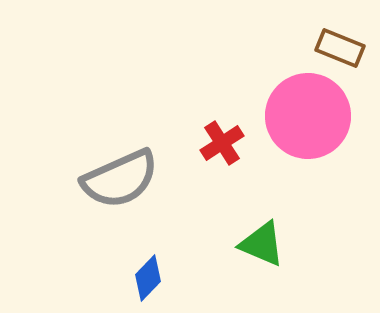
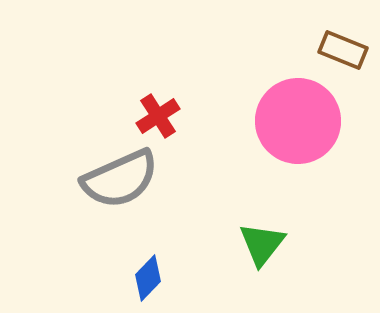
brown rectangle: moved 3 px right, 2 px down
pink circle: moved 10 px left, 5 px down
red cross: moved 64 px left, 27 px up
green triangle: rotated 45 degrees clockwise
